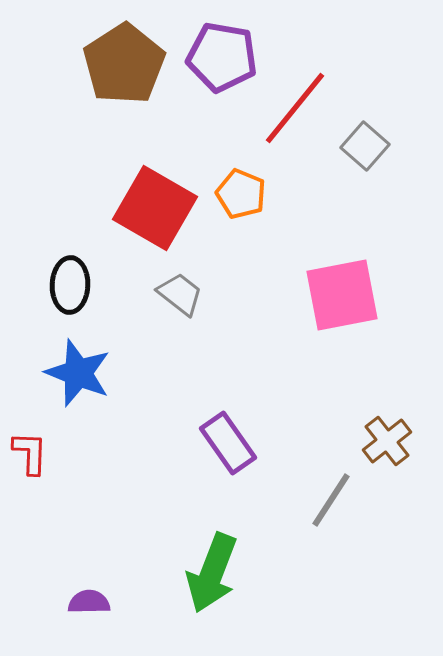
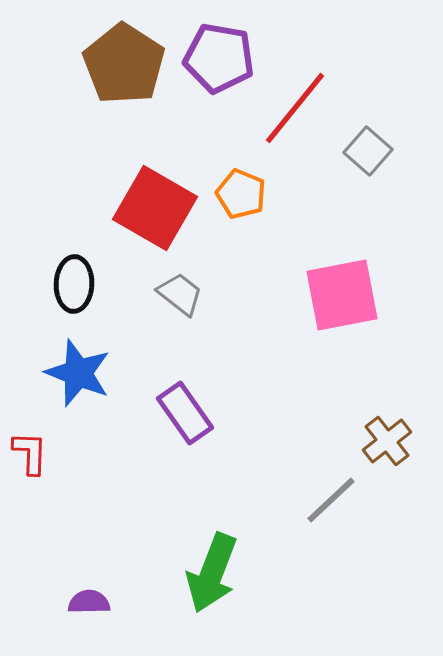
purple pentagon: moved 3 px left, 1 px down
brown pentagon: rotated 6 degrees counterclockwise
gray square: moved 3 px right, 5 px down
black ellipse: moved 4 px right, 1 px up
purple rectangle: moved 43 px left, 30 px up
gray line: rotated 14 degrees clockwise
